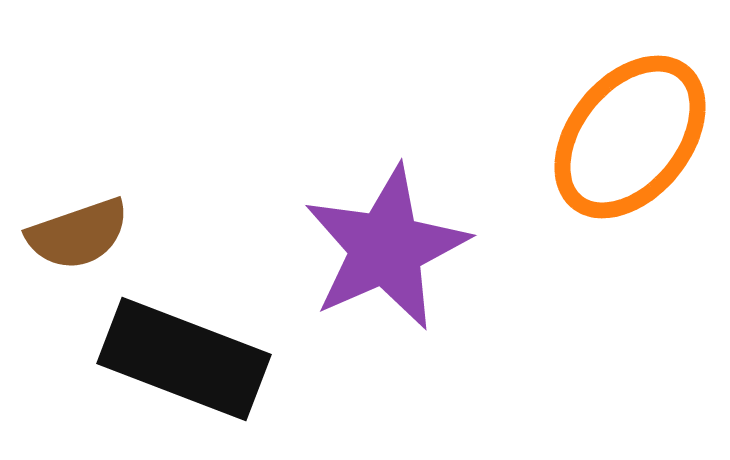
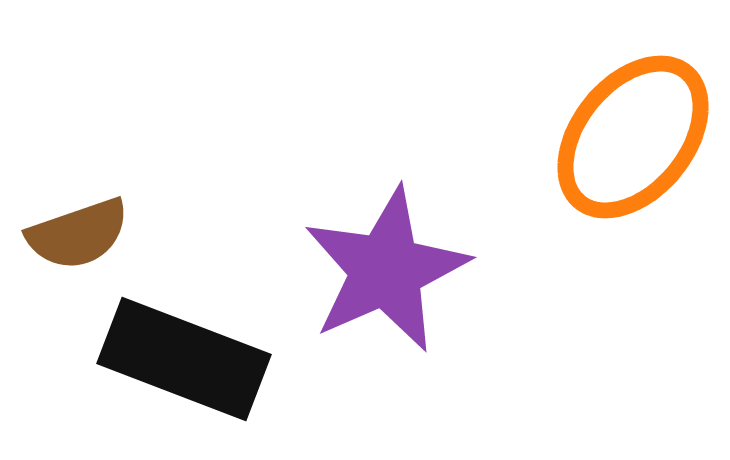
orange ellipse: moved 3 px right
purple star: moved 22 px down
